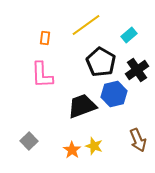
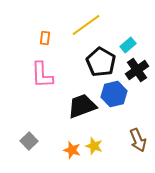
cyan rectangle: moved 1 px left, 10 px down
orange star: rotated 18 degrees counterclockwise
